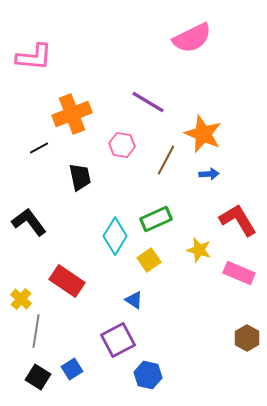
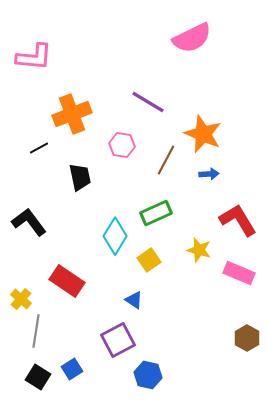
green rectangle: moved 6 px up
